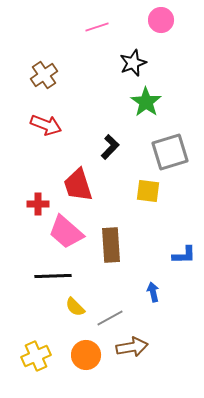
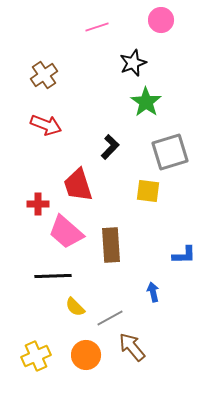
brown arrow: rotated 120 degrees counterclockwise
